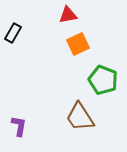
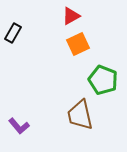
red triangle: moved 3 px right, 1 px down; rotated 18 degrees counterclockwise
brown trapezoid: moved 2 px up; rotated 20 degrees clockwise
purple L-shape: rotated 130 degrees clockwise
